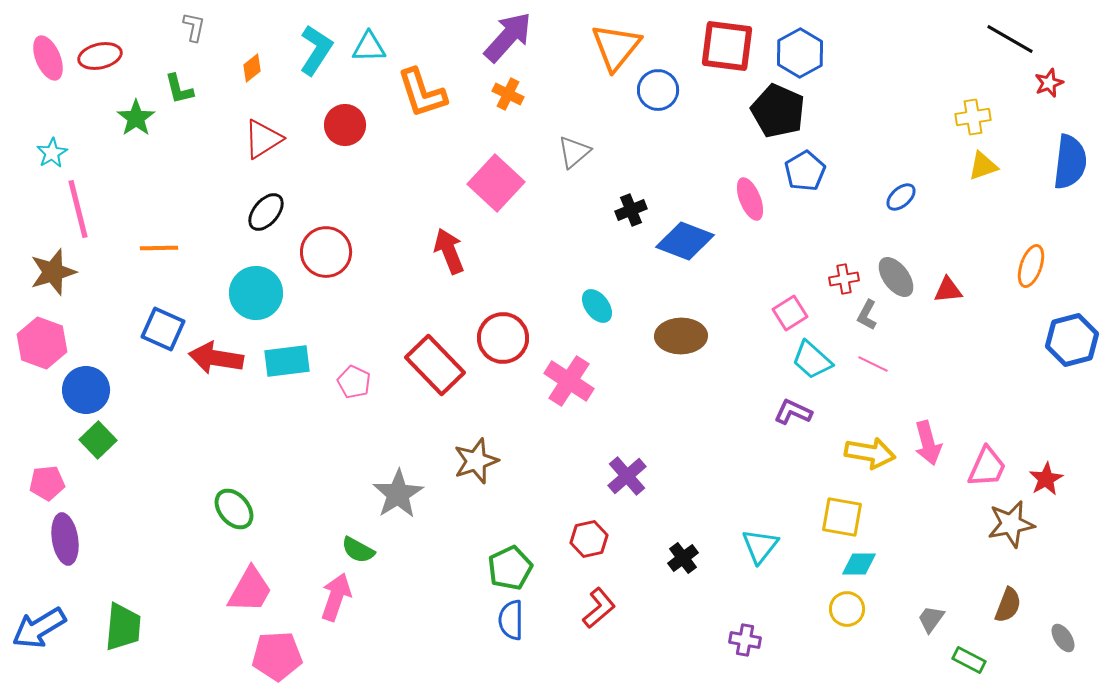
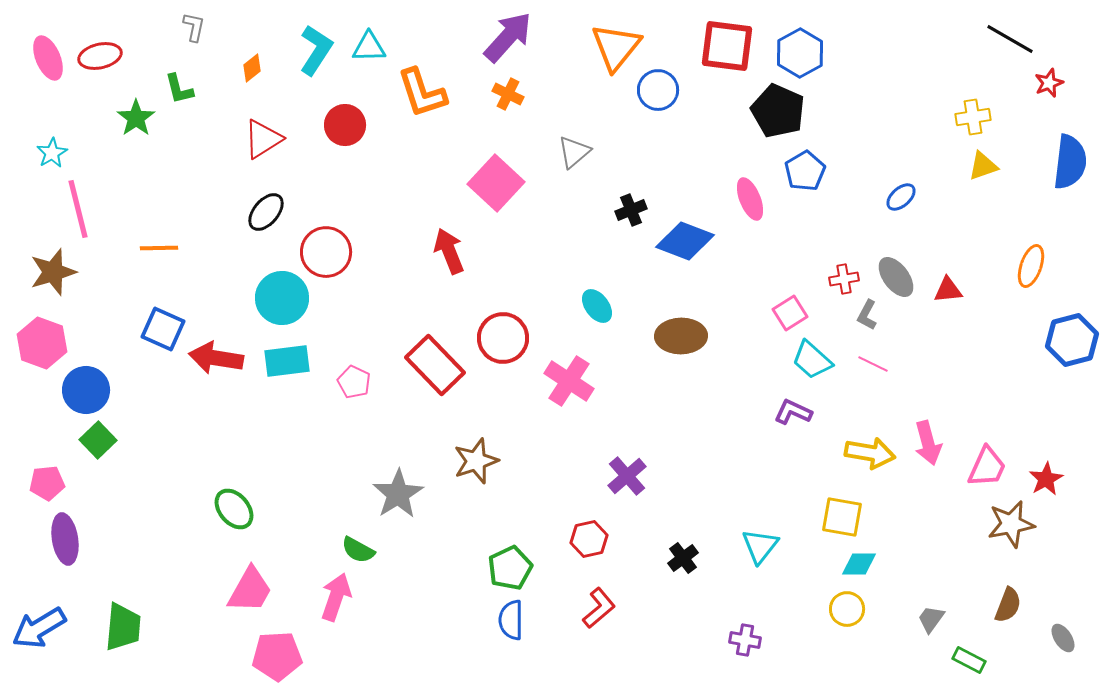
cyan circle at (256, 293): moved 26 px right, 5 px down
